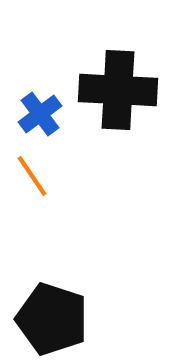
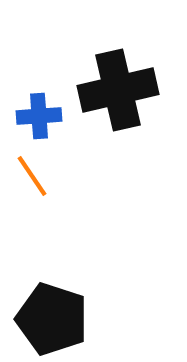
black cross: rotated 16 degrees counterclockwise
blue cross: moved 1 px left, 2 px down; rotated 33 degrees clockwise
